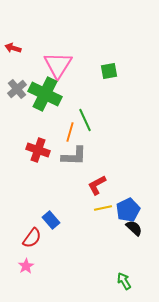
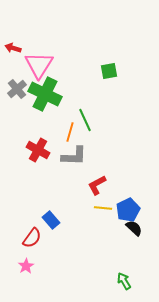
pink triangle: moved 19 px left
red cross: rotated 10 degrees clockwise
yellow line: rotated 18 degrees clockwise
